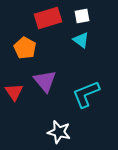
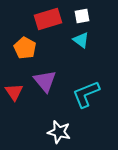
red rectangle: moved 1 px down
